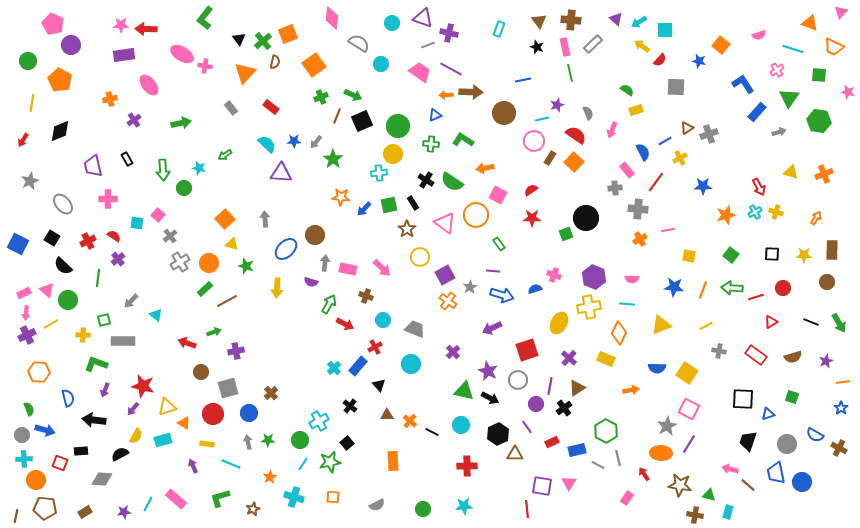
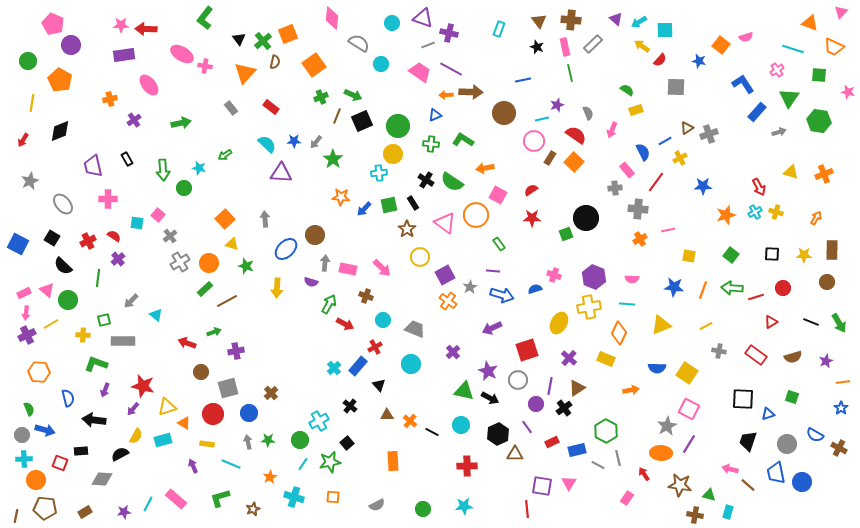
pink semicircle at (759, 35): moved 13 px left, 2 px down
